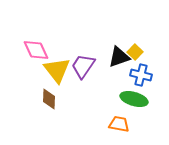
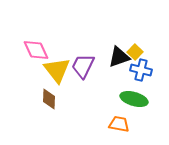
purple trapezoid: rotated 8 degrees counterclockwise
blue cross: moved 5 px up
